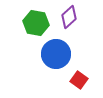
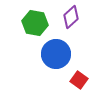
purple diamond: moved 2 px right
green hexagon: moved 1 px left
